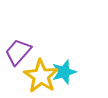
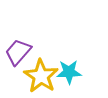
cyan star: moved 5 px right; rotated 15 degrees clockwise
